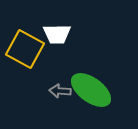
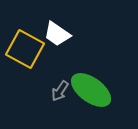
white trapezoid: rotated 36 degrees clockwise
gray arrow: rotated 60 degrees counterclockwise
